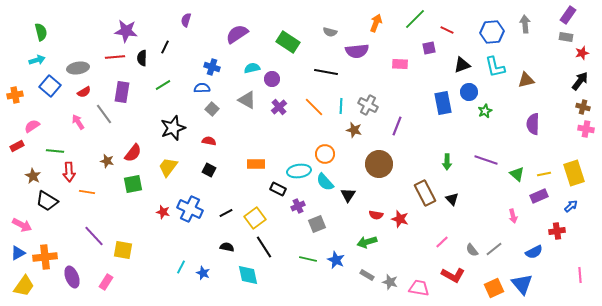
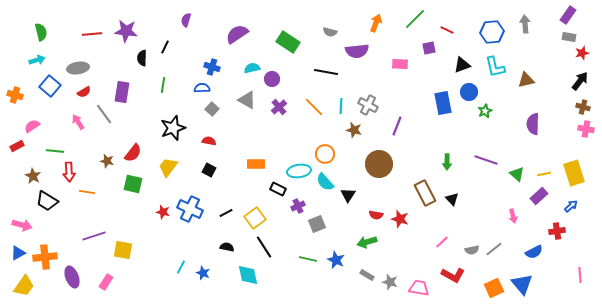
gray rectangle at (566, 37): moved 3 px right
red line at (115, 57): moved 23 px left, 23 px up
green line at (163, 85): rotated 49 degrees counterclockwise
orange cross at (15, 95): rotated 28 degrees clockwise
green square at (133, 184): rotated 24 degrees clockwise
purple rectangle at (539, 196): rotated 18 degrees counterclockwise
pink arrow at (22, 225): rotated 12 degrees counterclockwise
purple line at (94, 236): rotated 65 degrees counterclockwise
gray semicircle at (472, 250): rotated 64 degrees counterclockwise
